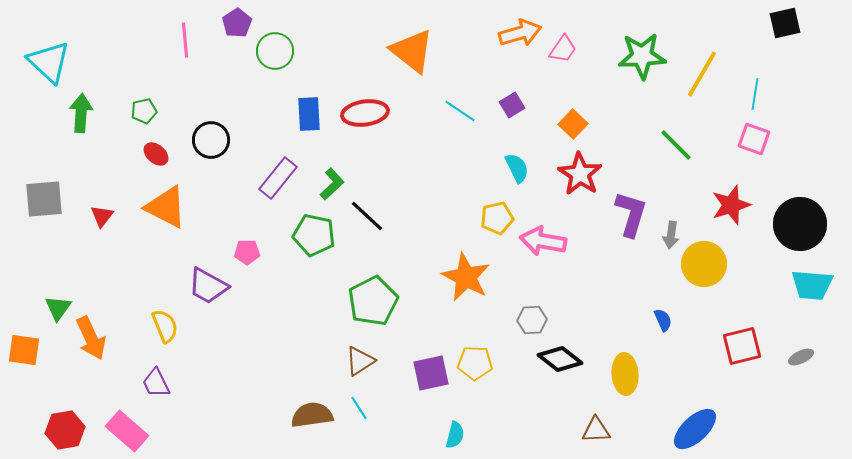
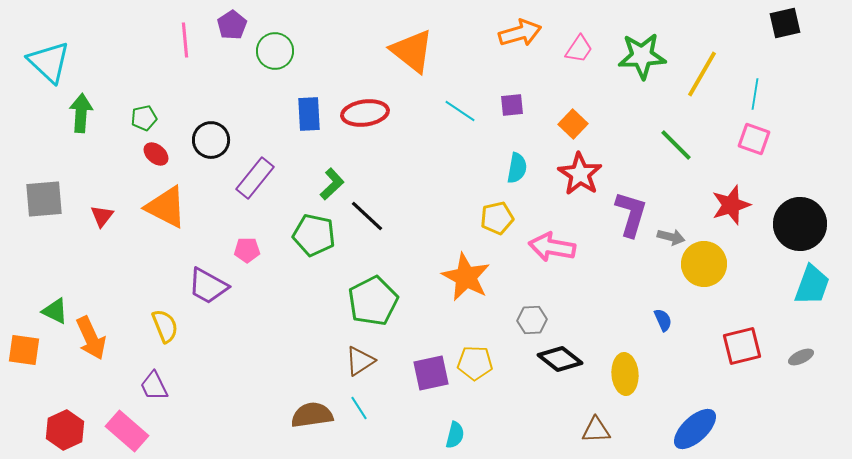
purple pentagon at (237, 23): moved 5 px left, 2 px down
pink trapezoid at (563, 49): moved 16 px right
purple square at (512, 105): rotated 25 degrees clockwise
green pentagon at (144, 111): moved 7 px down
cyan semicircle at (517, 168): rotated 36 degrees clockwise
purple rectangle at (278, 178): moved 23 px left
gray arrow at (671, 235): moved 2 px down; rotated 84 degrees counterclockwise
pink arrow at (543, 241): moved 9 px right, 6 px down
pink pentagon at (247, 252): moved 2 px up
cyan trapezoid at (812, 285): rotated 75 degrees counterclockwise
green triangle at (58, 308): moved 3 px left, 3 px down; rotated 40 degrees counterclockwise
purple trapezoid at (156, 383): moved 2 px left, 3 px down
red hexagon at (65, 430): rotated 15 degrees counterclockwise
